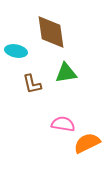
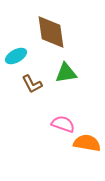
cyan ellipse: moved 5 px down; rotated 40 degrees counterclockwise
brown L-shape: rotated 15 degrees counterclockwise
pink semicircle: rotated 10 degrees clockwise
orange semicircle: rotated 36 degrees clockwise
